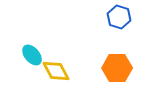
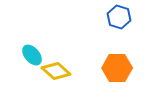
yellow diamond: rotated 20 degrees counterclockwise
